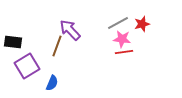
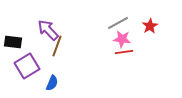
red star: moved 8 px right, 2 px down; rotated 14 degrees counterclockwise
purple arrow: moved 22 px left
